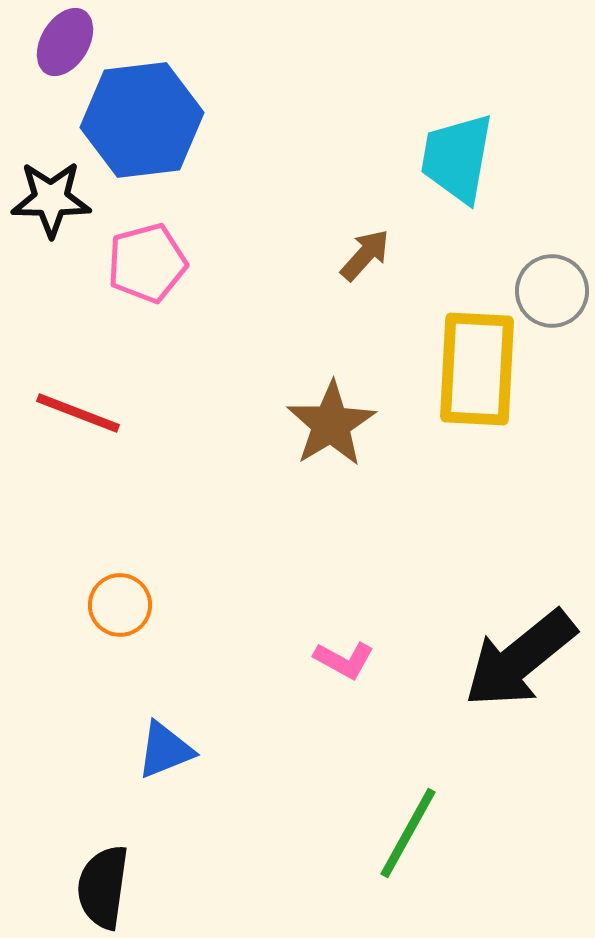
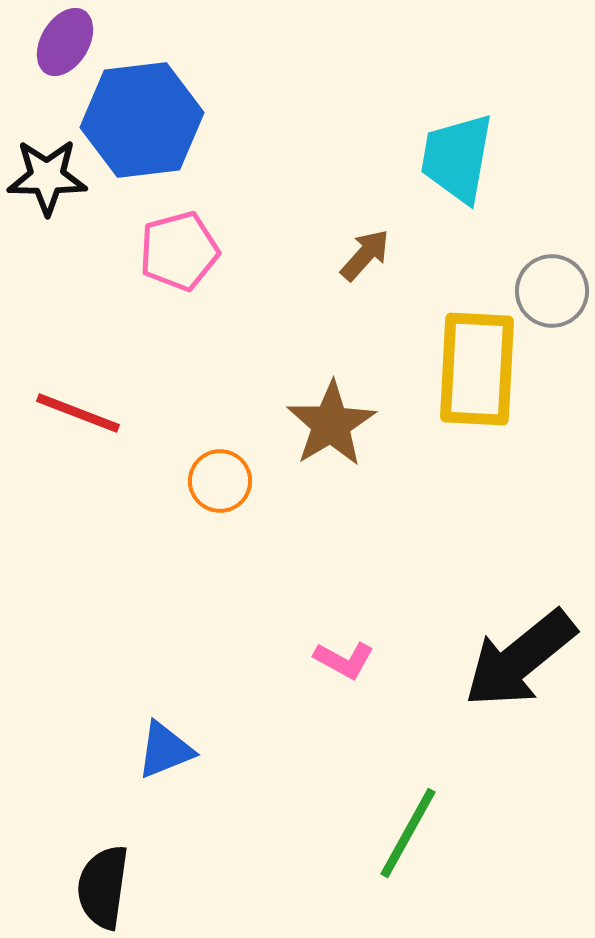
black star: moved 4 px left, 22 px up
pink pentagon: moved 32 px right, 12 px up
orange circle: moved 100 px right, 124 px up
